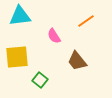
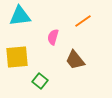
orange line: moved 3 px left
pink semicircle: moved 1 px left, 1 px down; rotated 49 degrees clockwise
brown trapezoid: moved 2 px left, 1 px up
green square: moved 1 px down
